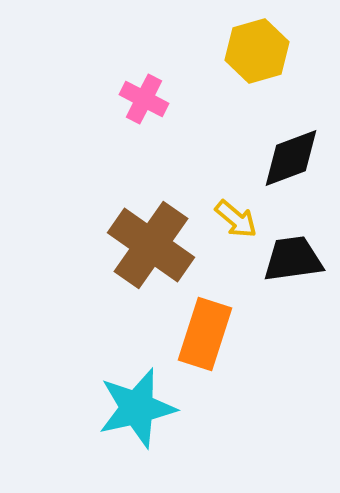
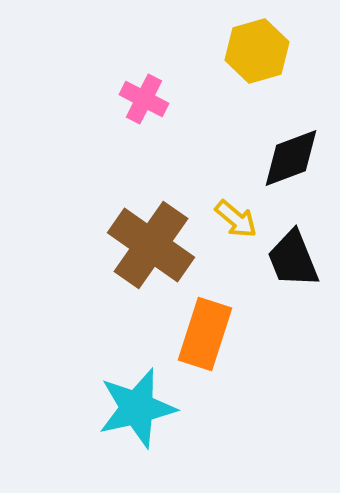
black trapezoid: rotated 104 degrees counterclockwise
